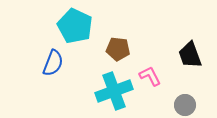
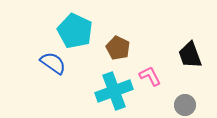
cyan pentagon: moved 5 px down
brown pentagon: moved 1 px up; rotated 20 degrees clockwise
blue semicircle: rotated 76 degrees counterclockwise
